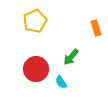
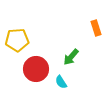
yellow pentagon: moved 18 px left, 19 px down; rotated 20 degrees clockwise
